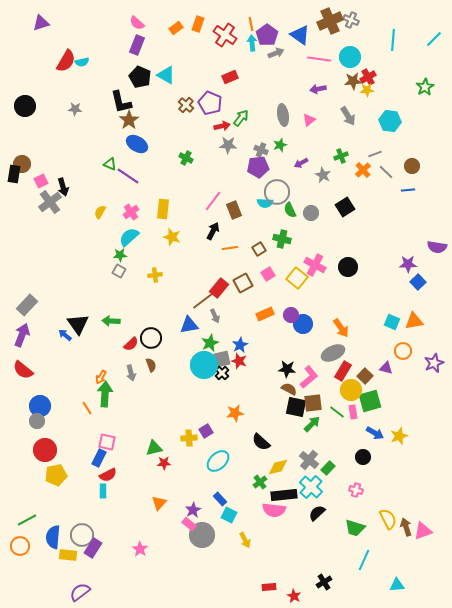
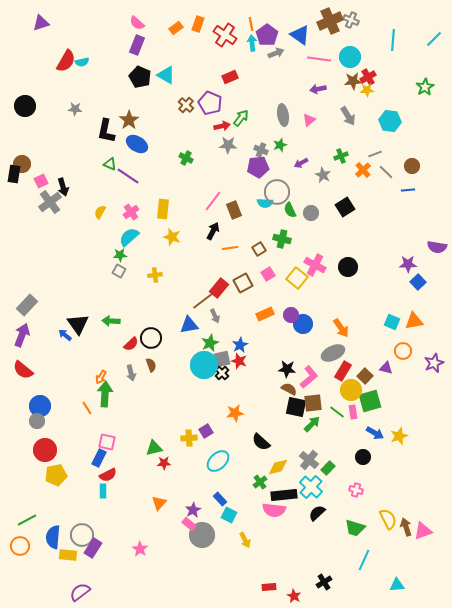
black L-shape at (121, 102): moved 15 px left, 29 px down; rotated 25 degrees clockwise
